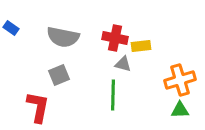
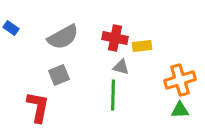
gray semicircle: rotated 40 degrees counterclockwise
yellow rectangle: moved 1 px right
gray triangle: moved 2 px left, 3 px down
